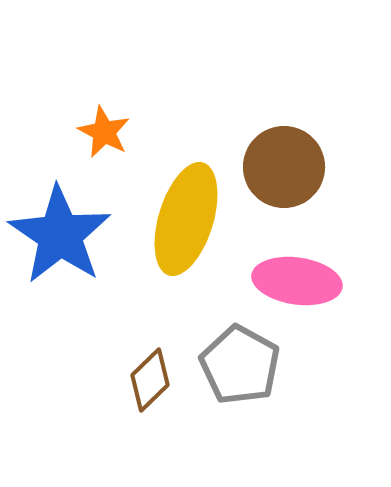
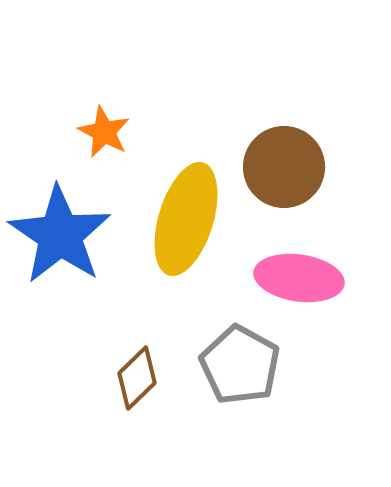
pink ellipse: moved 2 px right, 3 px up
brown diamond: moved 13 px left, 2 px up
